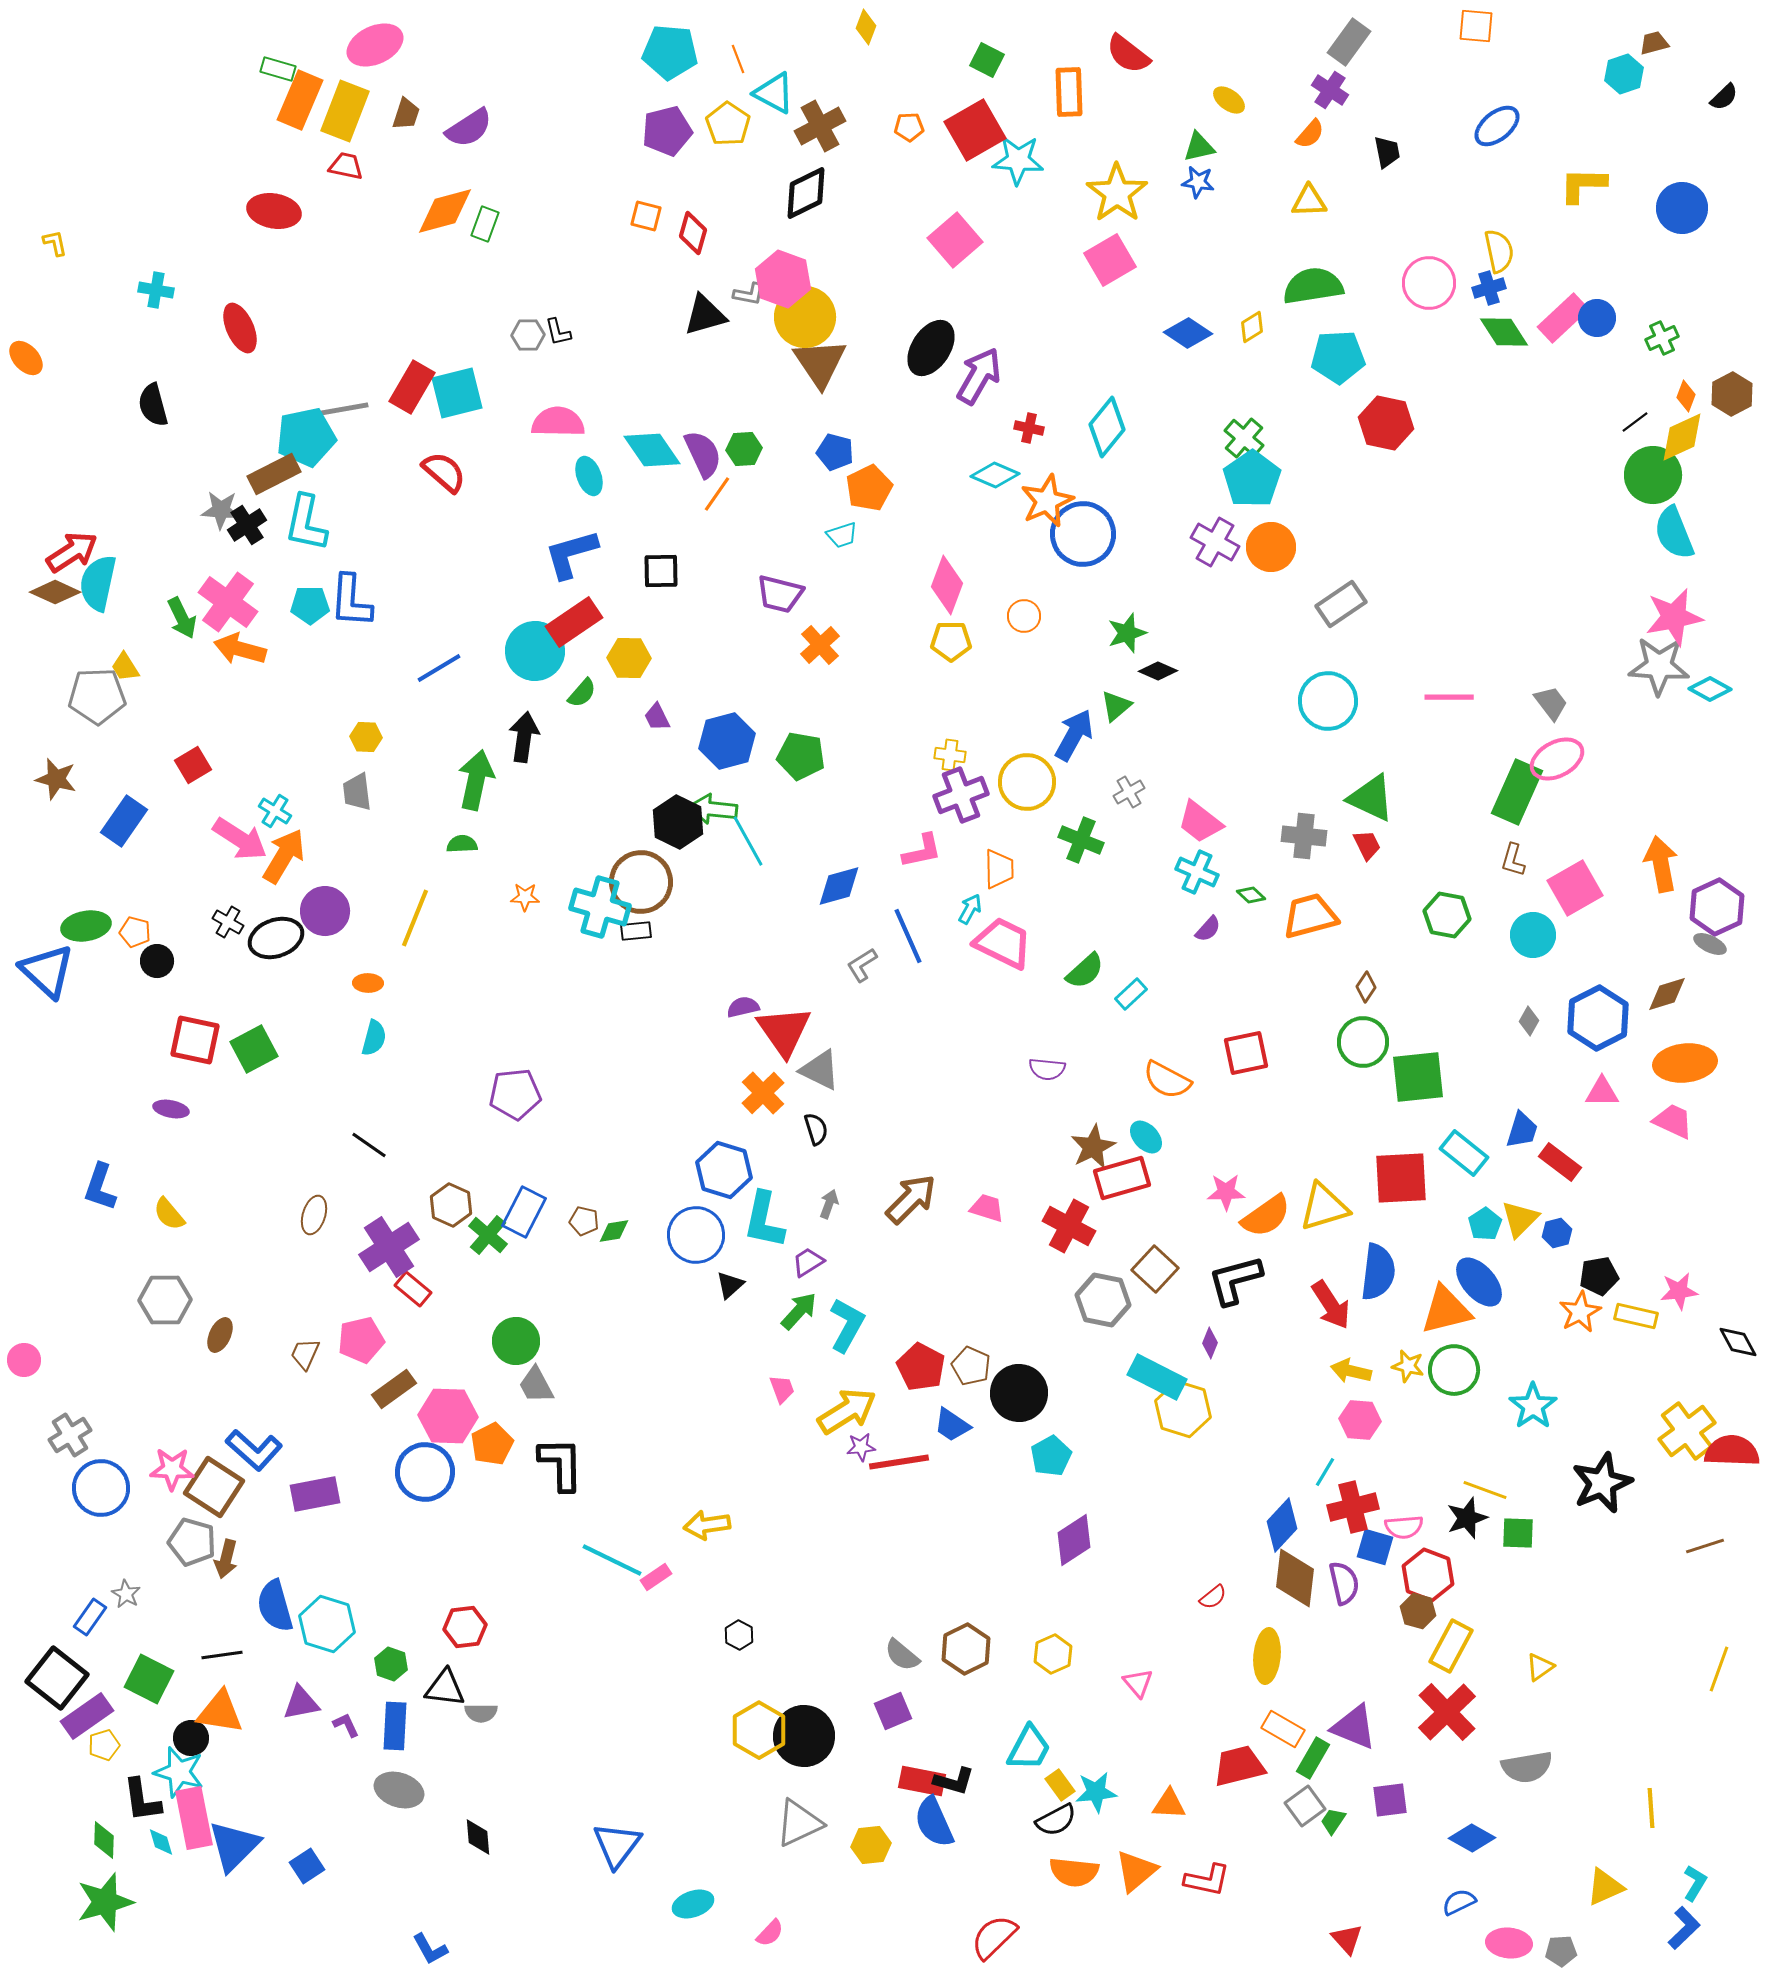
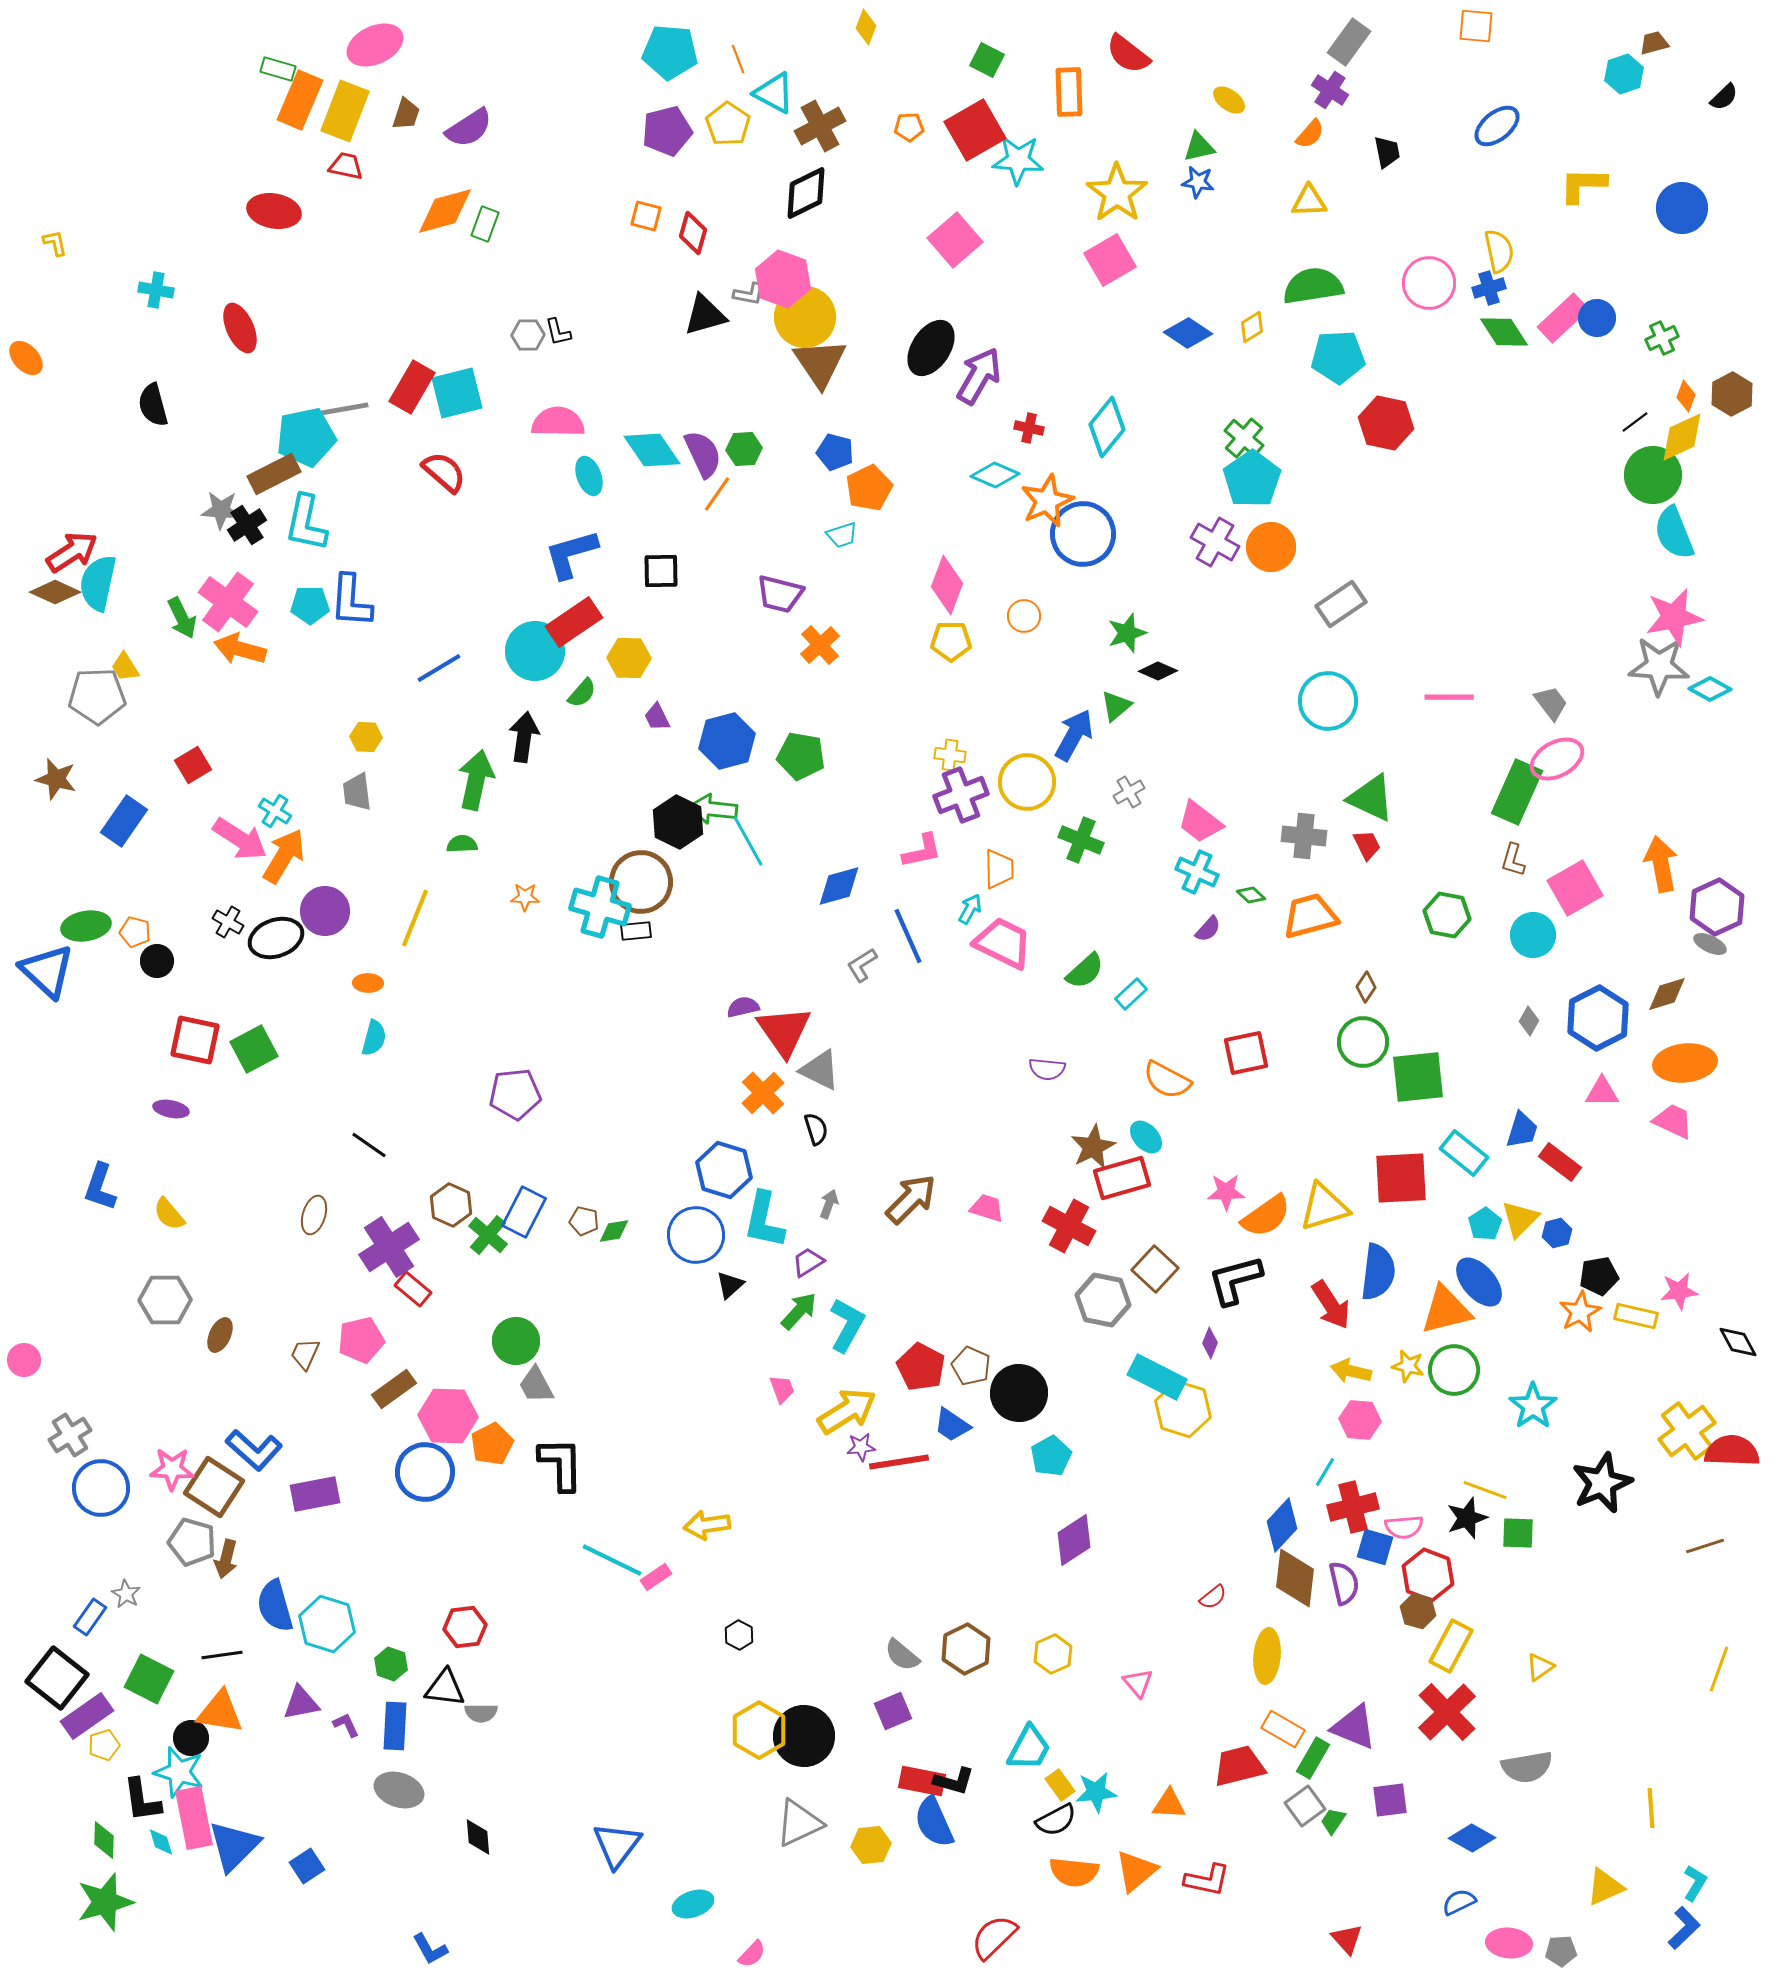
pink semicircle at (770, 1933): moved 18 px left, 21 px down
